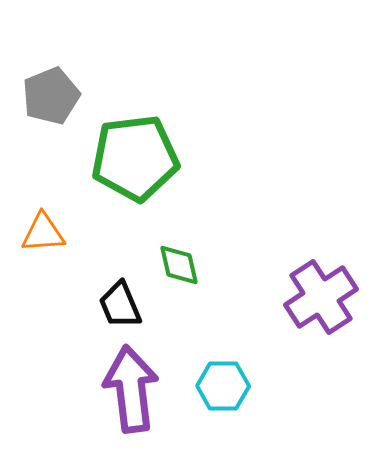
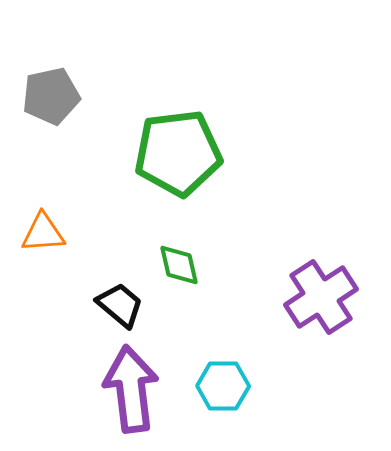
gray pentagon: rotated 10 degrees clockwise
green pentagon: moved 43 px right, 5 px up
black trapezoid: rotated 153 degrees clockwise
